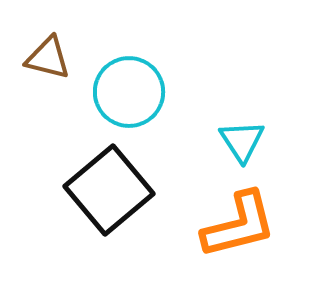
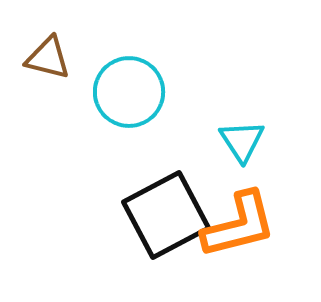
black square: moved 57 px right, 25 px down; rotated 12 degrees clockwise
